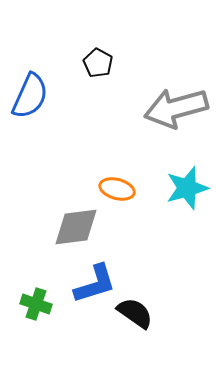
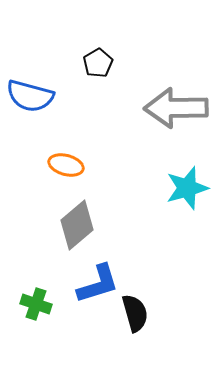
black pentagon: rotated 12 degrees clockwise
blue semicircle: rotated 81 degrees clockwise
gray arrow: rotated 14 degrees clockwise
orange ellipse: moved 51 px left, 24 px up
gray diamond: moved 1 px right, 2 px up; rotated 33 degrees counterclockwise
blue L-shape: moved 3 px right
black semicircle: rotated 39 degrees clockwise
